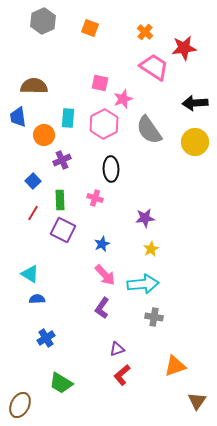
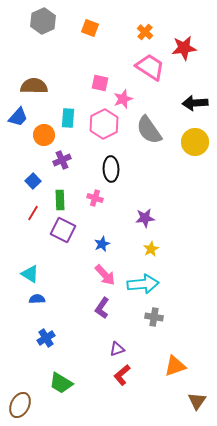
pink trapezoid: moved 4 px left
blue trapezoid: rotated 130 degrees counterclockwise
